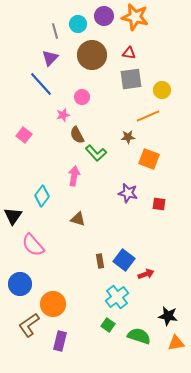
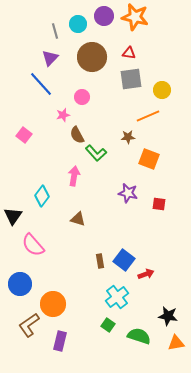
brown circle: moved 2 px down
